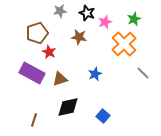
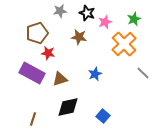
red star: moved 1 px left, 1 px down; rotated 16 degrees counterclockwise
brown line: moved 1 px left, 1 px up
